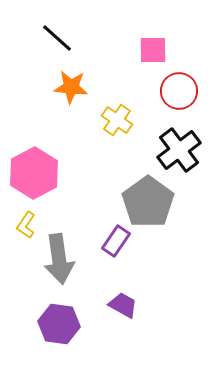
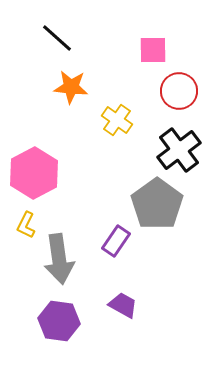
gray pentagon: moved 9 px right, 2 px down
yellow L-shape: rotated 8 degrees counterclockwise
purple hexagon: moved 3 px up
